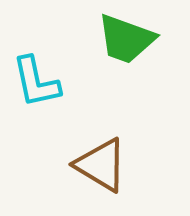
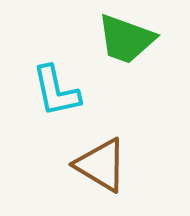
cyan L-shape: moved 20 px right, 9 px down
